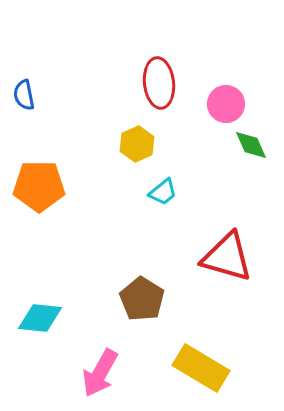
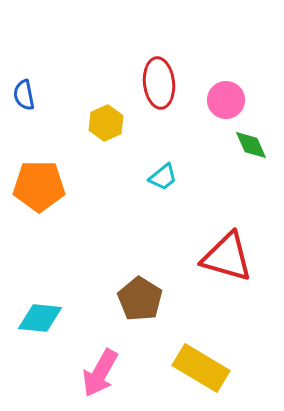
pink circle: moved 4 px up
yellow hexagon: moved 31 px left, 21 px up
cyan trapezoid: moved 15 px up
brown pentagon: moved 2 px left
